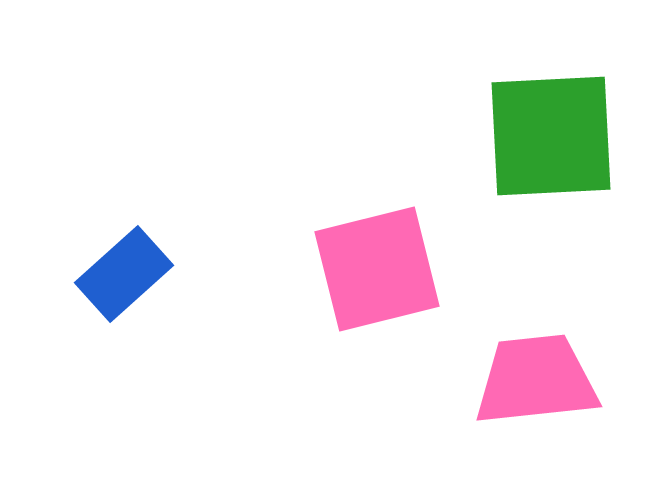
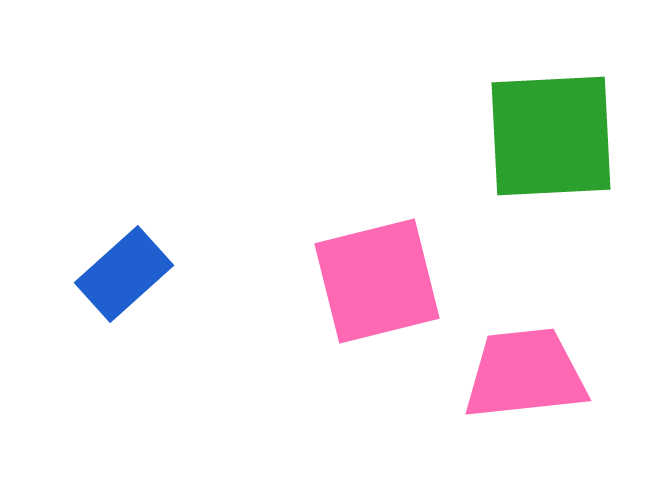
pink square: moved 12 px down
pink trapezoid: moved 11 px left, 6 px up
